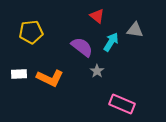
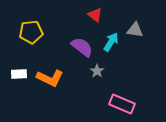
red triangle: moved 2 px left, 1 px up
